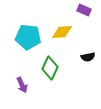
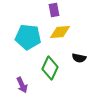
purple rectangle: moved 30 px left; rotated 56 degrees clockwise
yellow diamond: moved 2 px left
black semicircle: moved 9 px left, 1 px down; rotated 24 degrees clockwise
